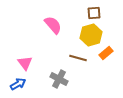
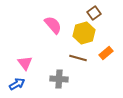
brown square: rotated 32 degrees counterclockwise
yellow hexagon: moved 7 px left, 2 px up
gray cross: rotated 24 degrees counterclockwise
blue arrow: moved 1 px left
